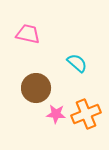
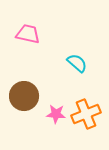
brown circle: moved 12 px left, 8 px down
